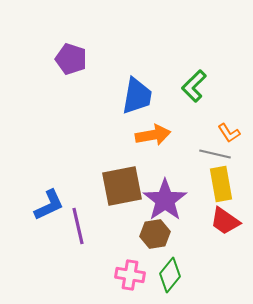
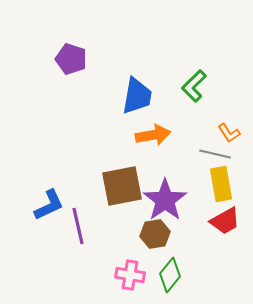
red trapezoid: rotated 64 degrees counterclockwise
